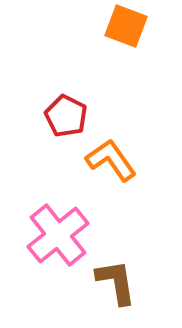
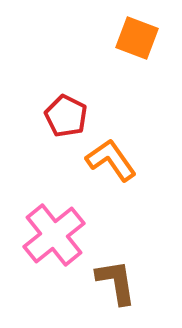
orange square: moved 11 px right, 12 px down
pink cross: moved 4 px left
